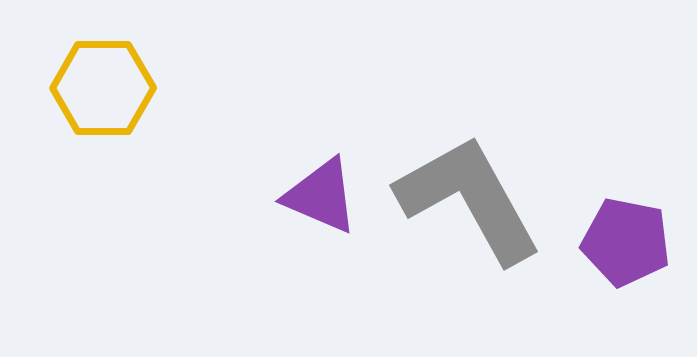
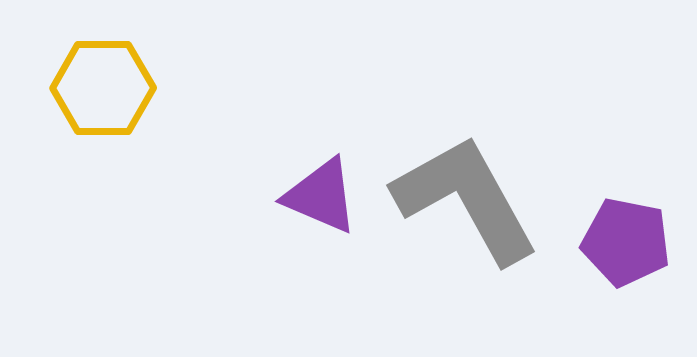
gray L-shape: moved 3 px left
